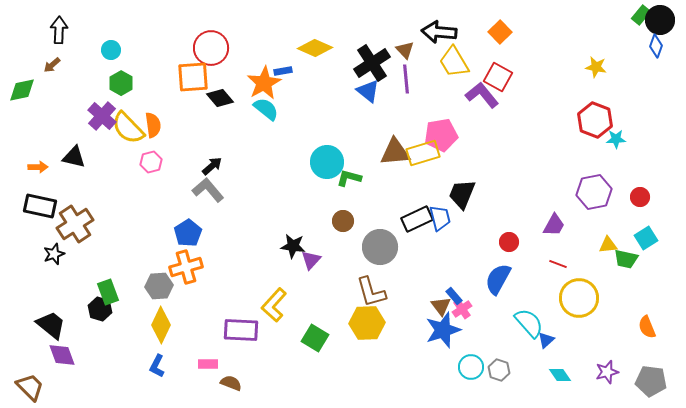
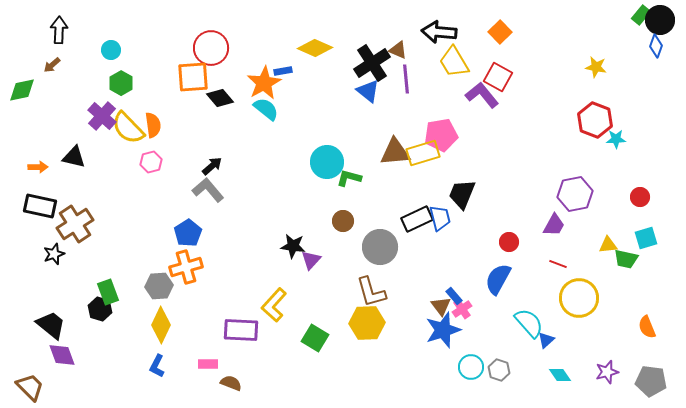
brown triangle at (405, 50): moved 7 px left; rotated 24 degrees counterclockwise
purple hexagon at (594, 192): moved 19 px left, 2 px down
cyan square at (646, 238): rotated 15 degrees clockwise
